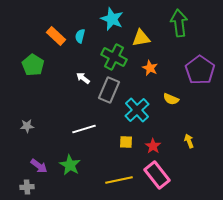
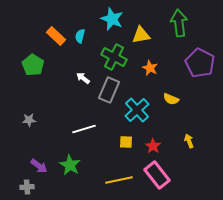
yellow triangle: moved 3 px up
purple pentagon: moved 7 px up; rotated 8 degrees counterclockwise
gray star: moved 2 px right, 6 px up
